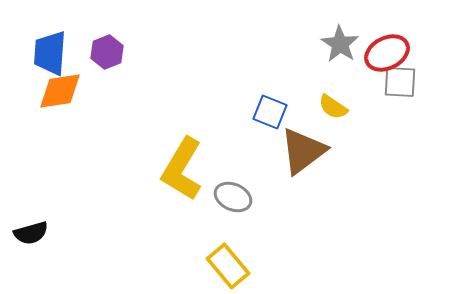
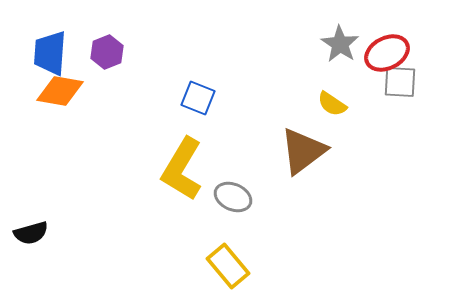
orange diamond: rotated 18 degrees clockwise
yellow semicircle: moved 1 px left, 3 px up
blue square: moved 72 px left, 14 px up
